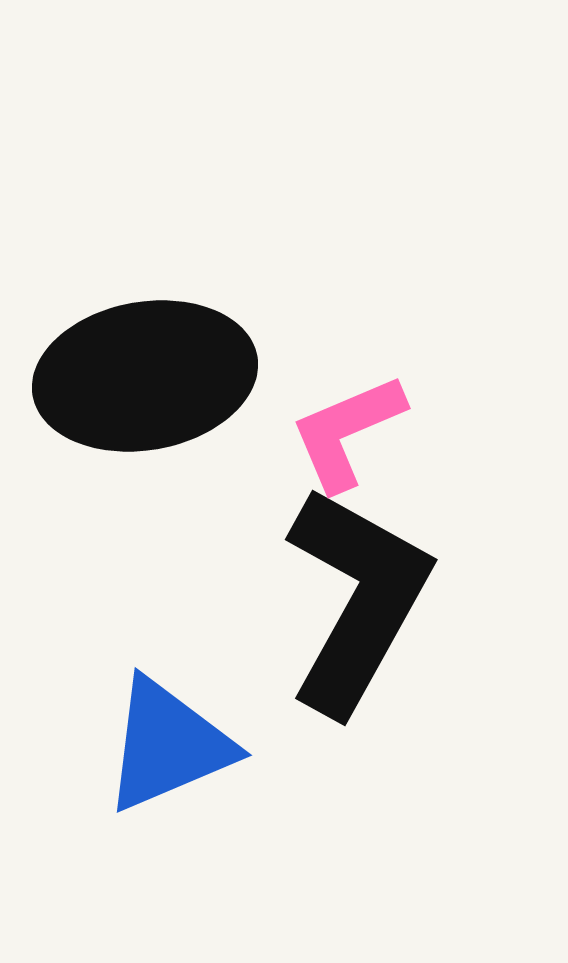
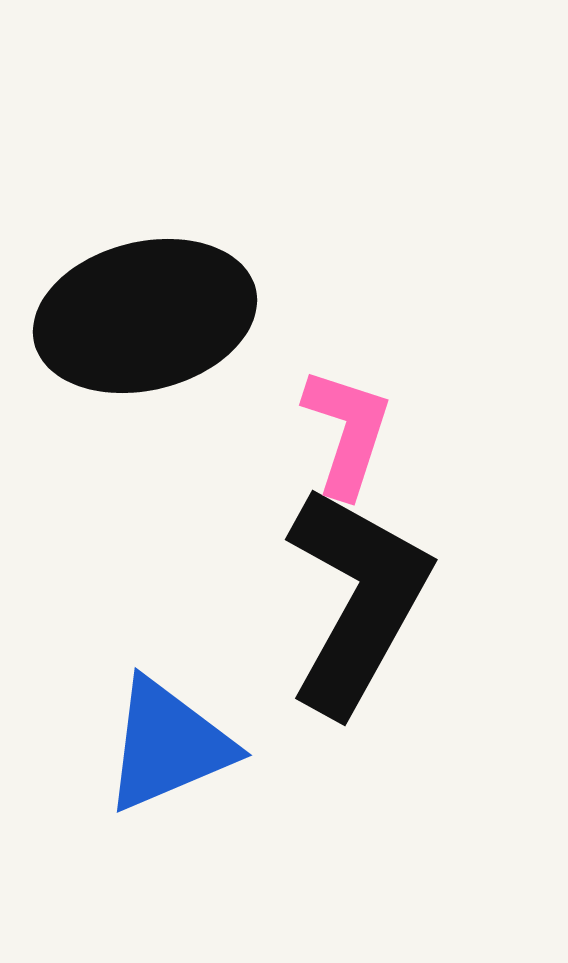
black ellipse: moved 60 px up; rotated 4 degrees counterclockwise
pink L-shape: rotated 131 degrees clockwise
